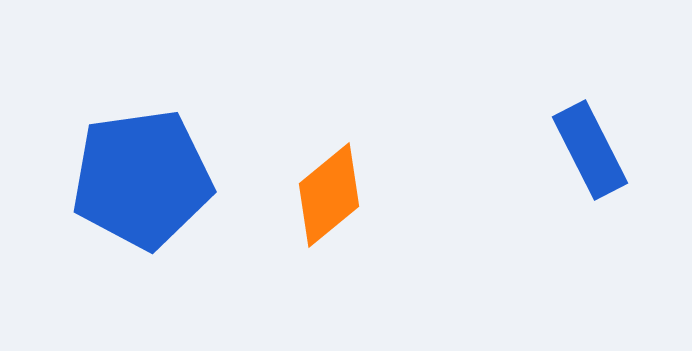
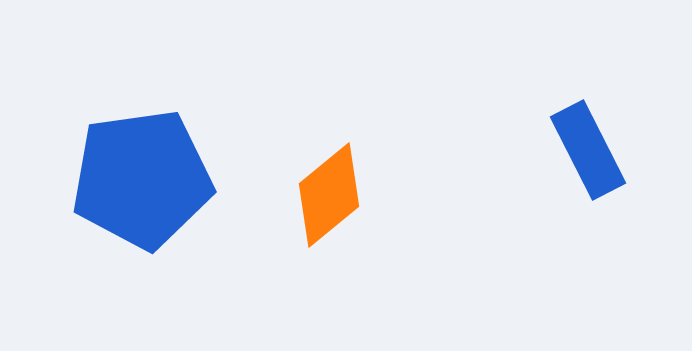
blue rectangle: moved 2 px left
